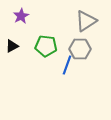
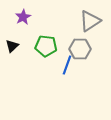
purple star: moved 2 px right, 1 px down
gray triangle: moved 4 px right
black triangle: rotated 16 degrees counterclockwise
